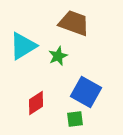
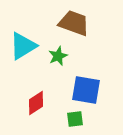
blue square: moved 2 px up; rotated 20 degrees counterclockwise
